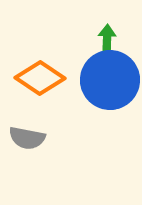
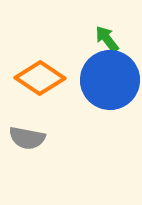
green arrow: rotated 40 degrees counterclockwise
